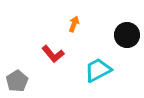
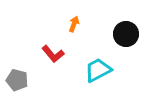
black circle: moved 1 px left, 1 px up
gray pentagon: moved 1 px up; rotated 25 degrees counterclockwise
